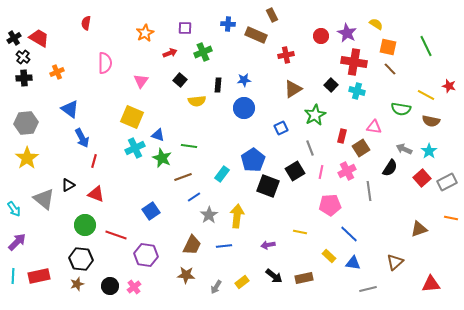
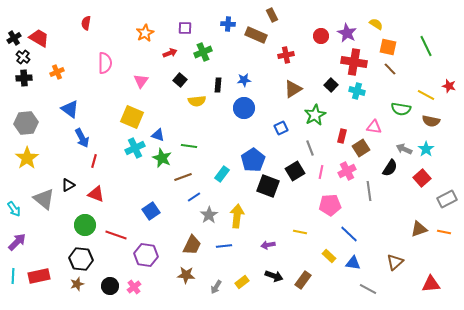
cyan star at (429, 151): moved 3 px left, 2 px up
gray rectangle at (447, 182): moved 17 px down
orange line at (451, 218): moved 7 px left, 14 px down
black arrow at (274, 276): rotated 18 degrees counterclockwise
brown rectangle at (304, 278): moved 1 px left, 2 px down; rotated 42 degrees counterclockwise
gray line at (368, 289): rotated 42 degrees clockwise
